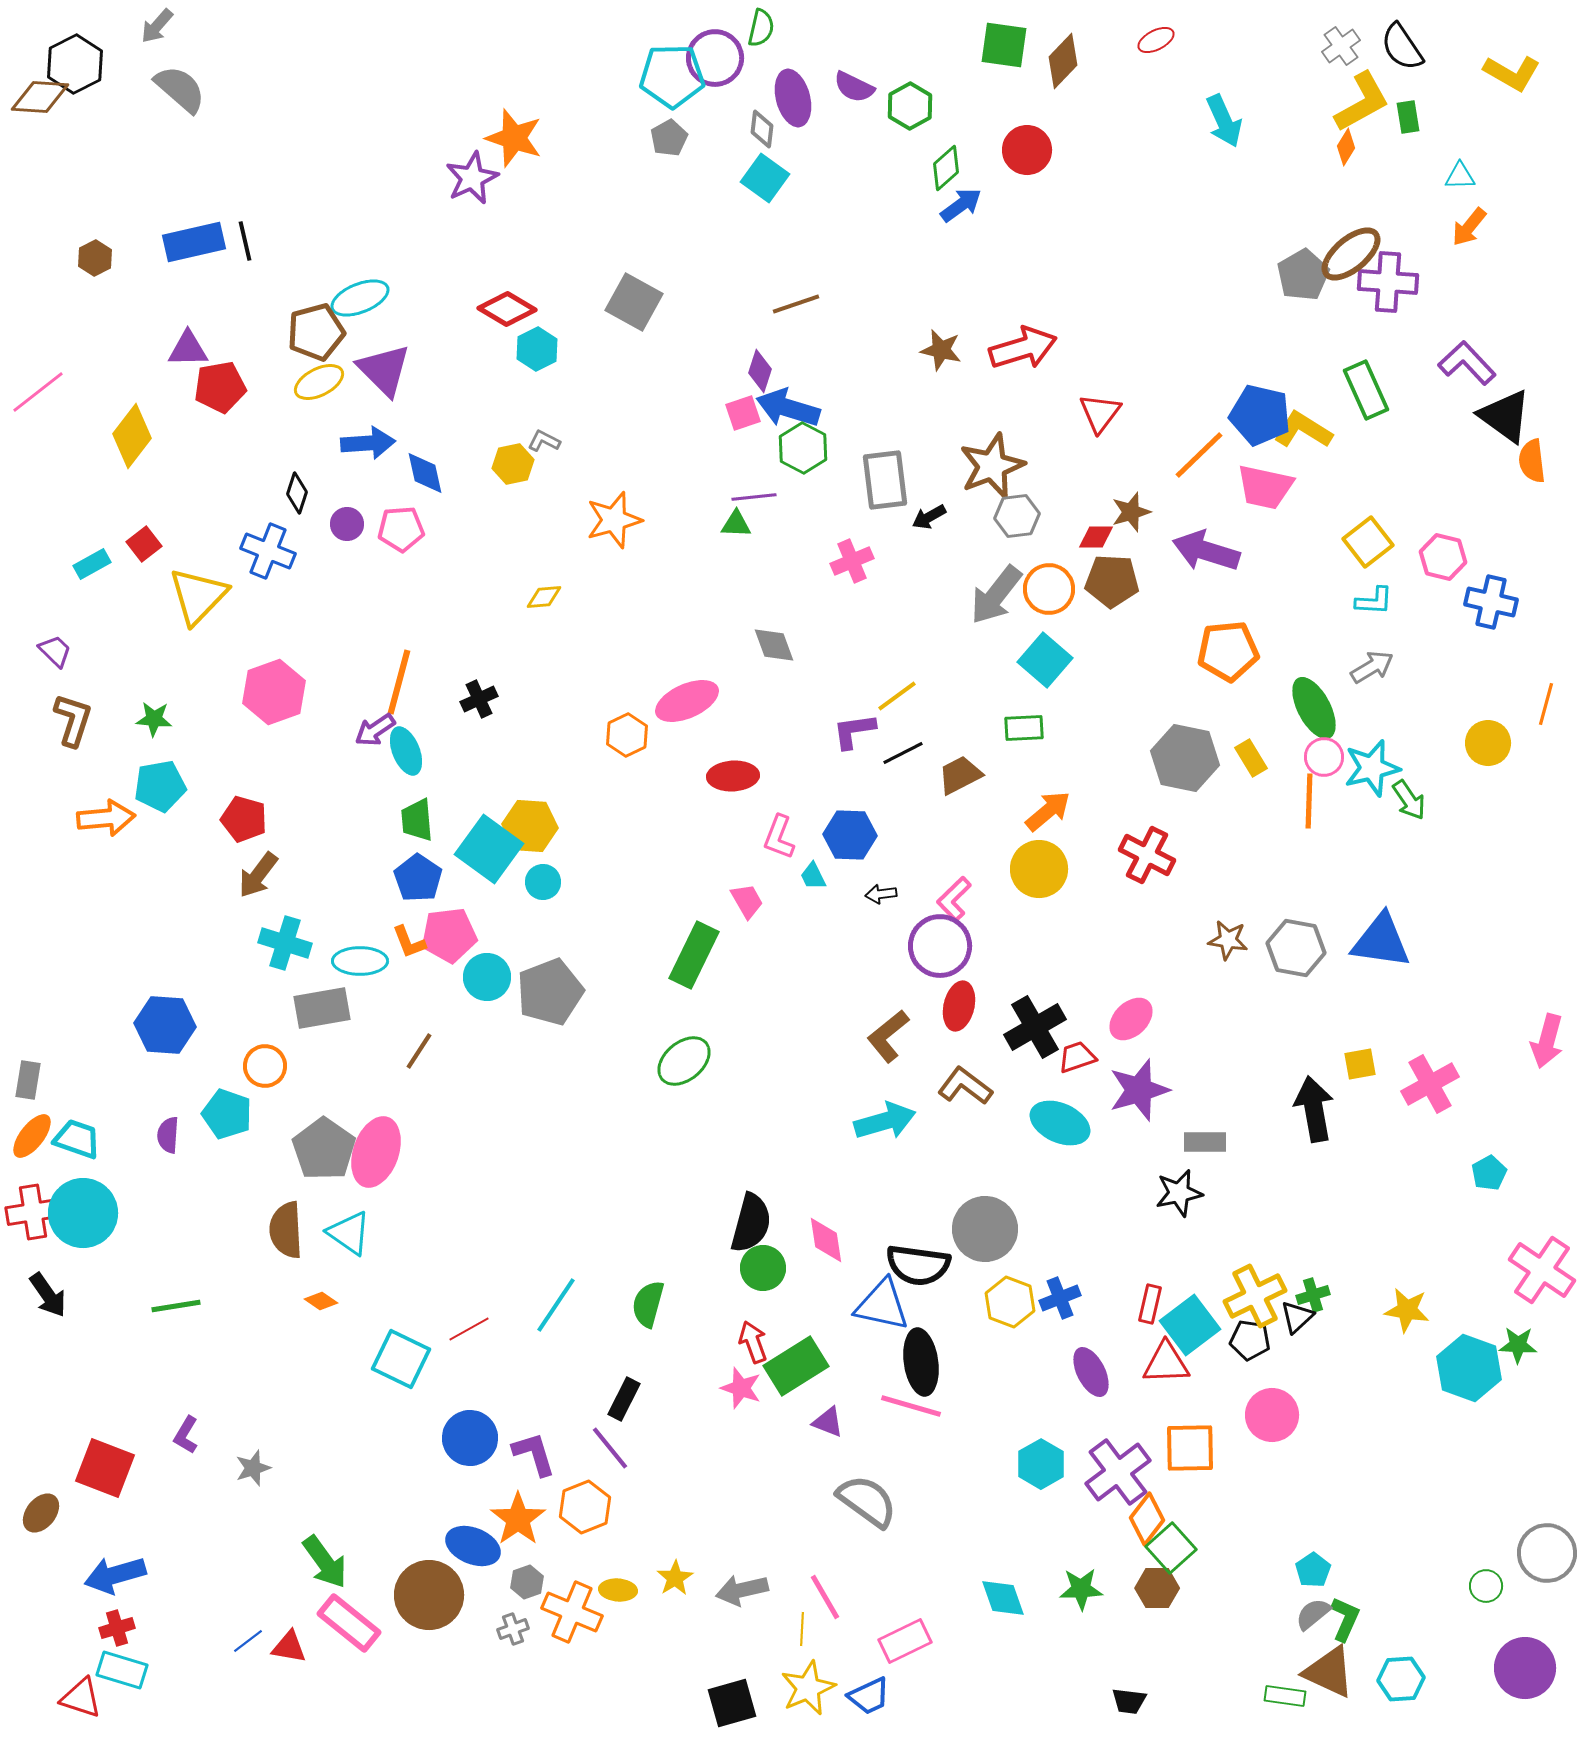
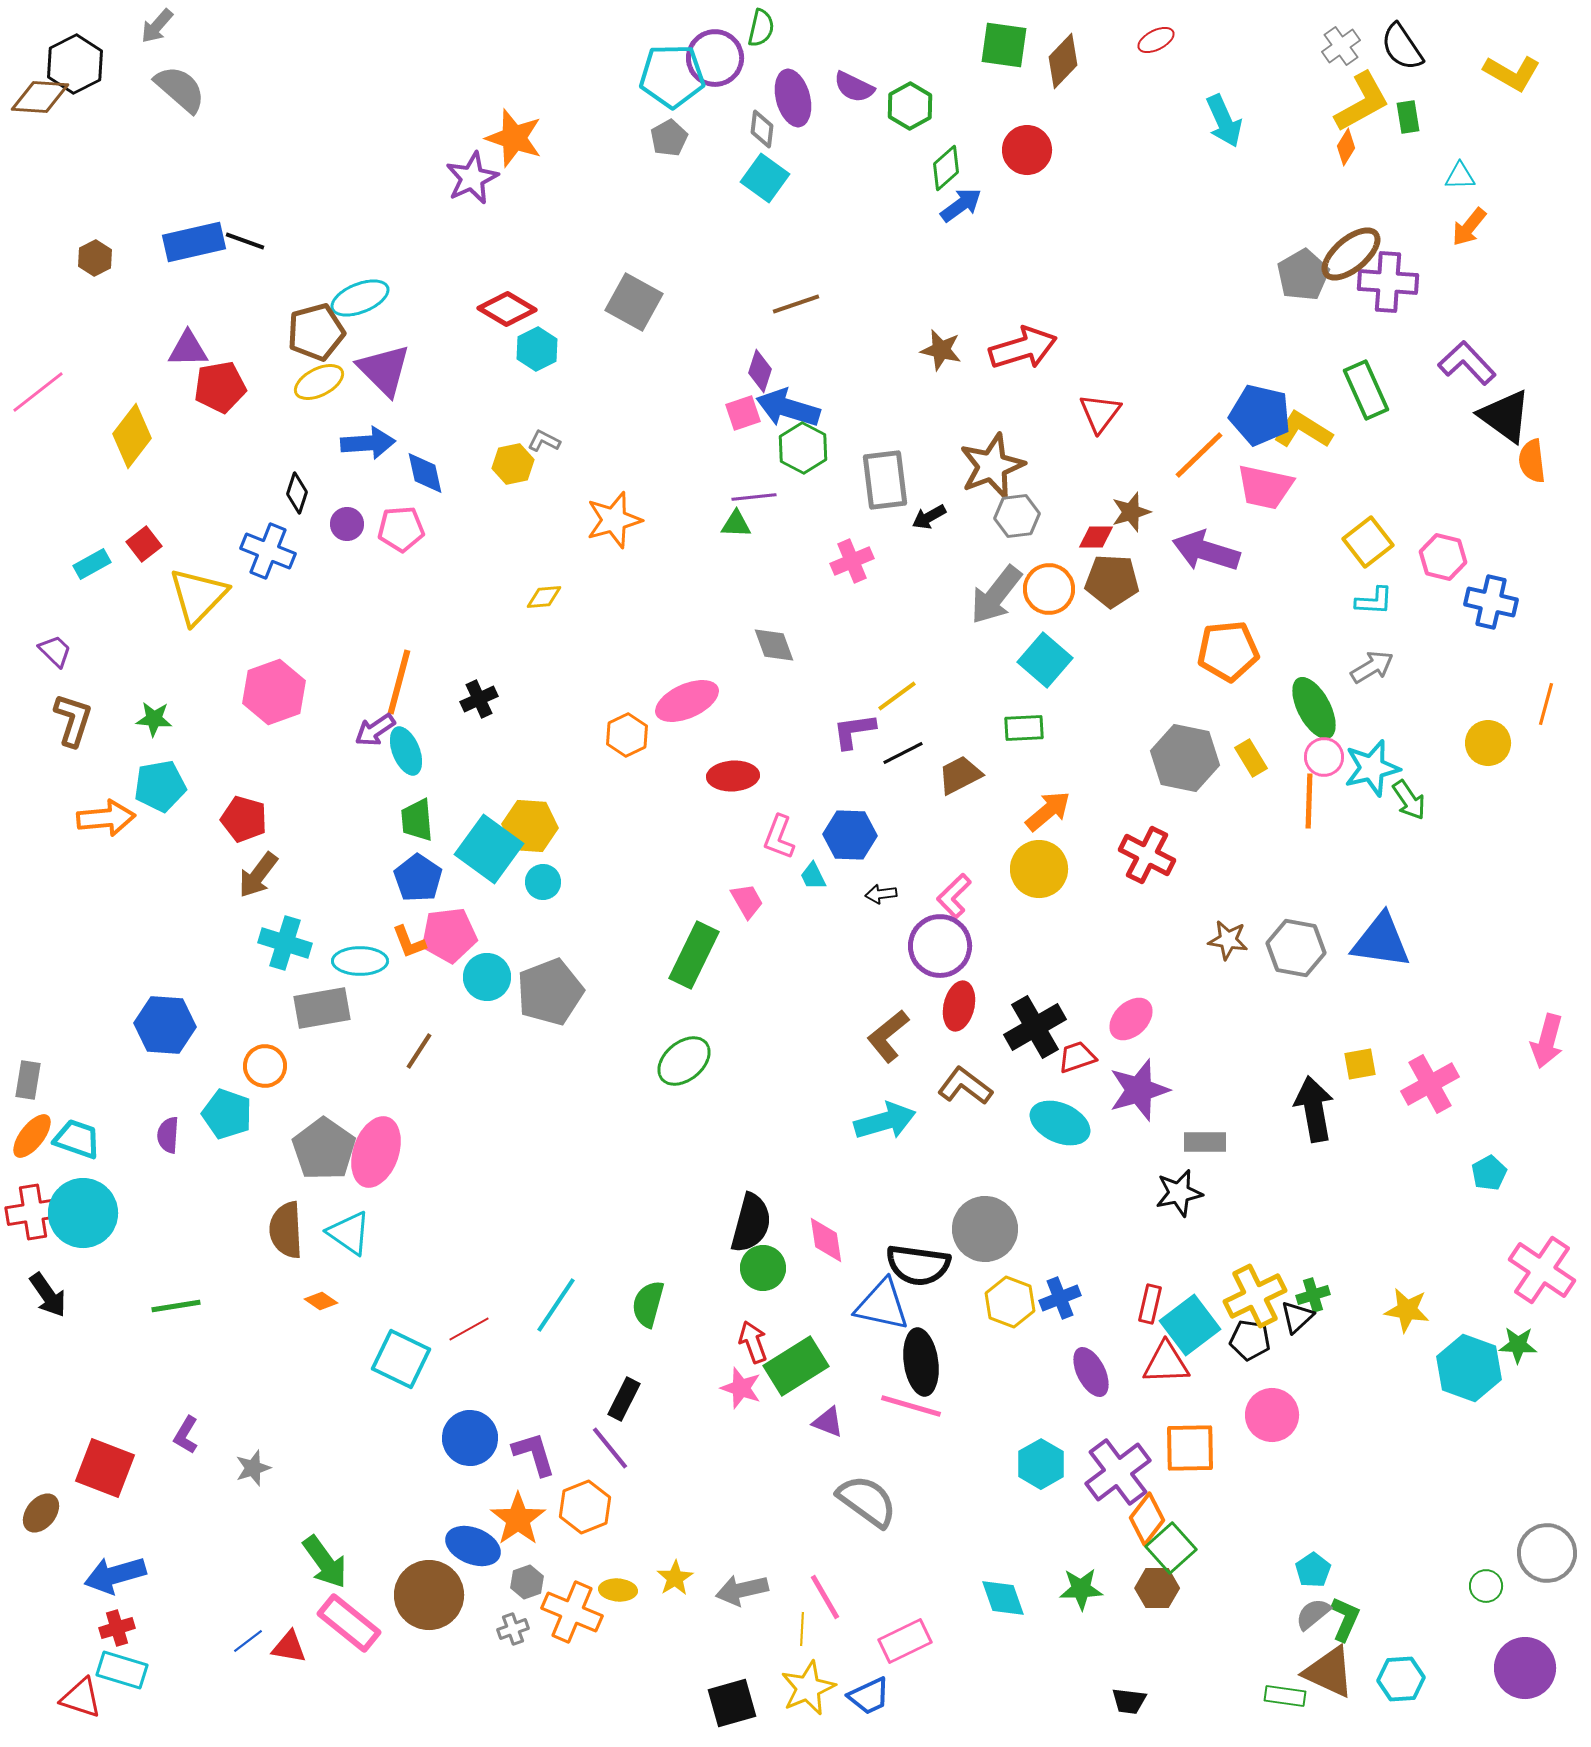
black line at (245, 241): rotated 57 degrees counterclockwise
pink L-shape at (954, 899): moved 3 px up
